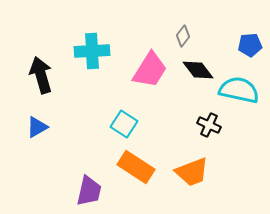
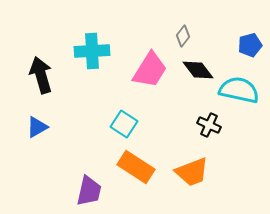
blue pentagon: rotated 10 degrees counterclockwise
